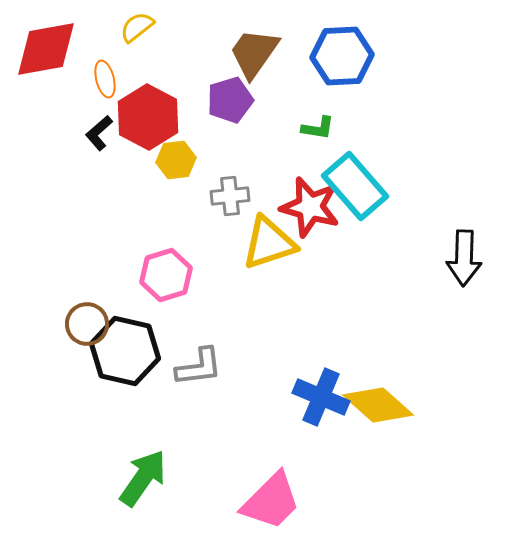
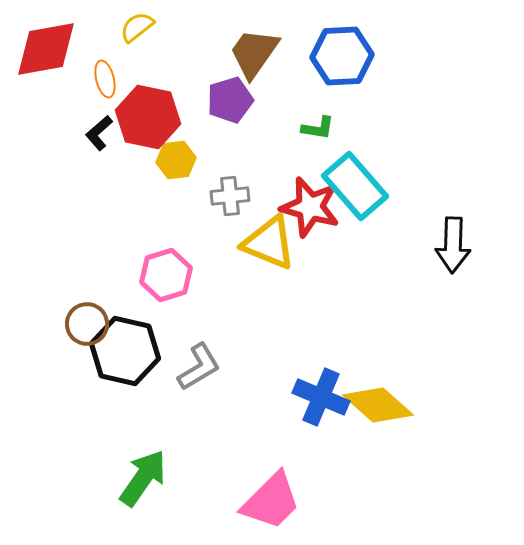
red hexagon: rotated 16 degrees counterclockwise
yellow triangle: rotated 40 degrees clockwise
black arrow: moved 11 px left, 13 px up
gray L-shape: rotated 24 degrees counterclockwise
